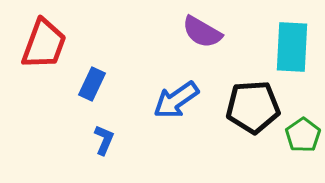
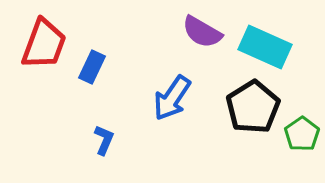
cyan rectangle: moved 27 px left; rotated 69 degrees counterclockwise
blue rectangle: moved 17 px up
blue arrow: moved 4 px left, 2 px up; rotated 21 degrees counterclockwise
black pentagon: rotated 28 degrees counterclockwise
green pentagon: moved 1 px left, 1 px up
